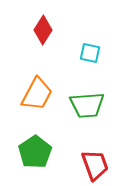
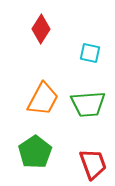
red diamond: moved 2 px left, 1 px up
orange trapezoid: moved 6 px right, 5 px down
green trapezoid: moved 1 px right, 1 px up
red trapezoid: moved 2 px left, 1 px up
